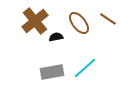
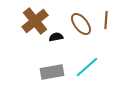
brown line: moved 2 px left, 1 px down; rotated 60 degrees clockwise
brown ellipse: moved 2 px right, 1 px down
cyan line: moved 2 px right, 1 px up
